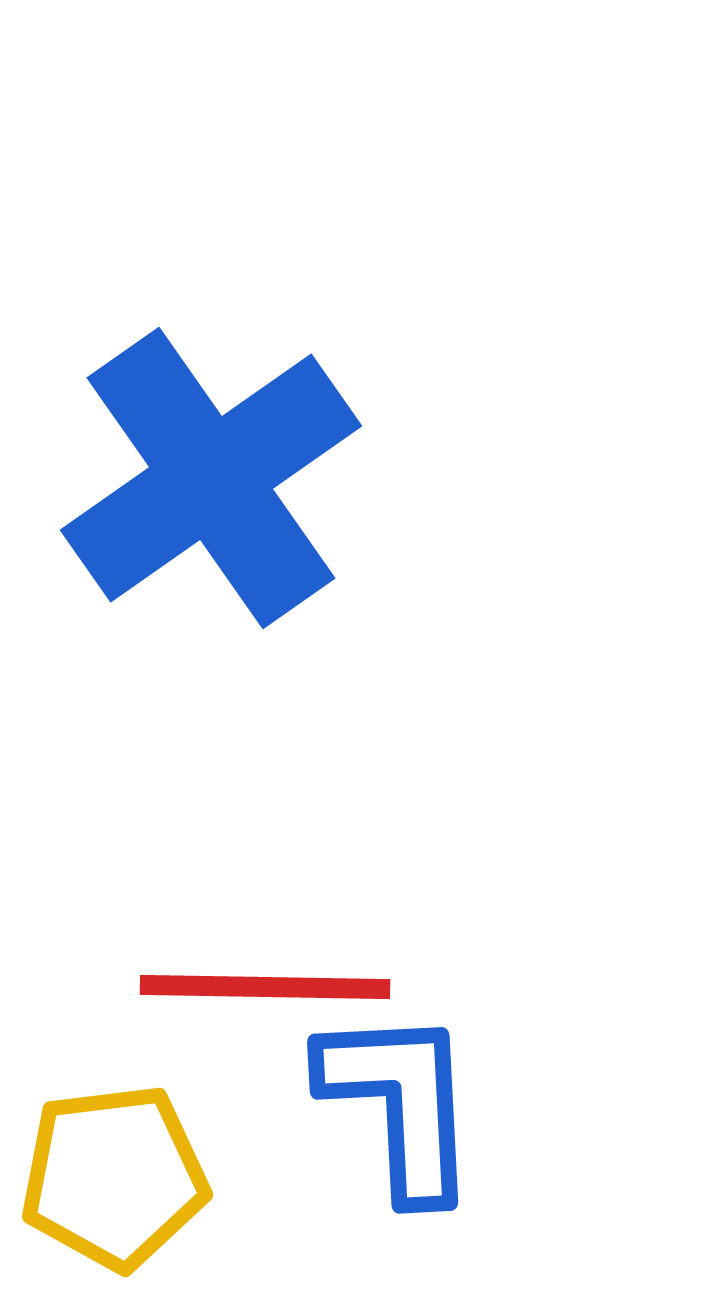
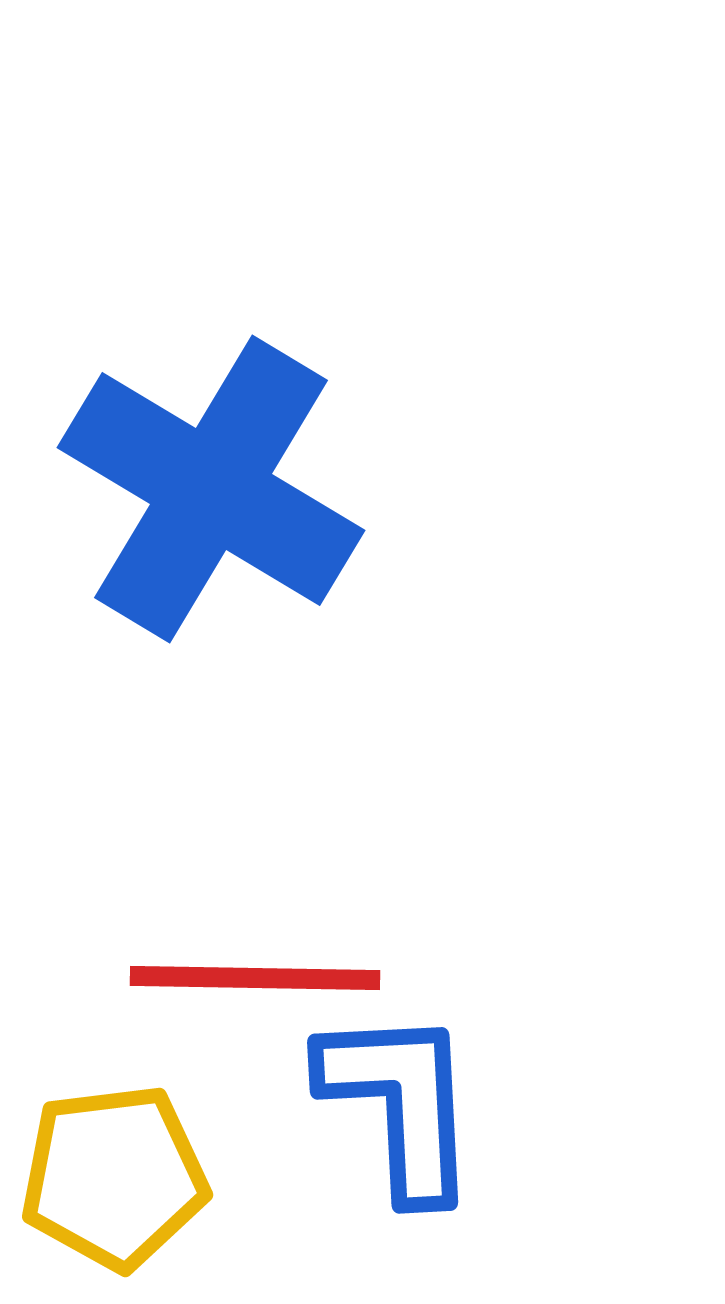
blue cross: moved 11 px down; rotated 24 degrees counterclockwise
red line: moved 10 px left, 9 px up
